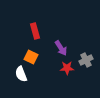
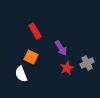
red rectangle: rotated 14 degrees counterclockwise
gray cross: moved 1 px right, 3 px down
red star: rotated 24 degrees counterclockwise
